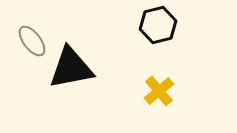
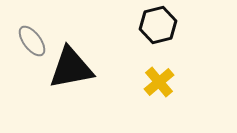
yellow cross: moved 9 px up
